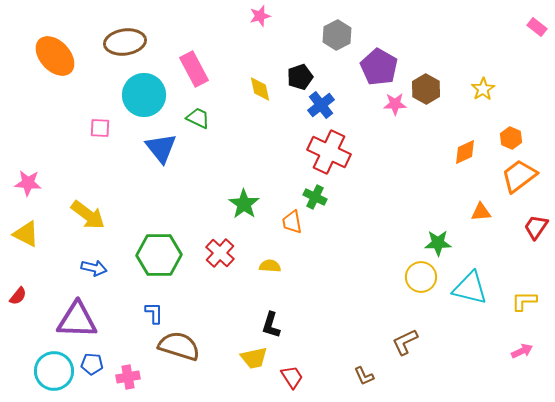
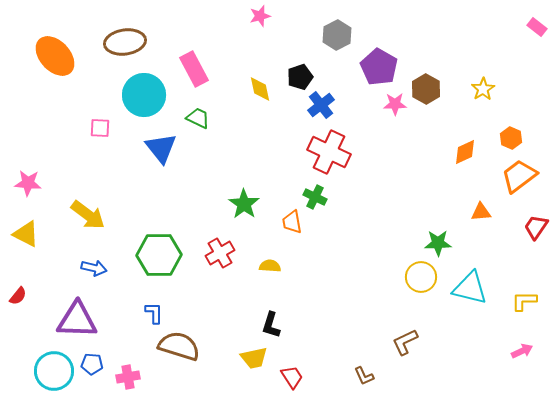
red cross at (220, 253): rotated 16 degrees clockwise
